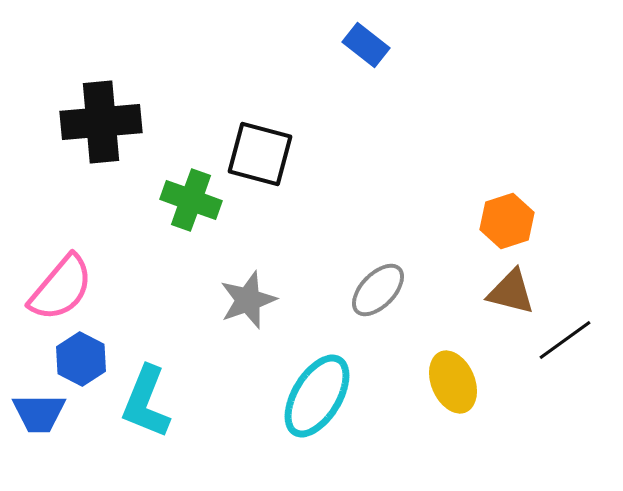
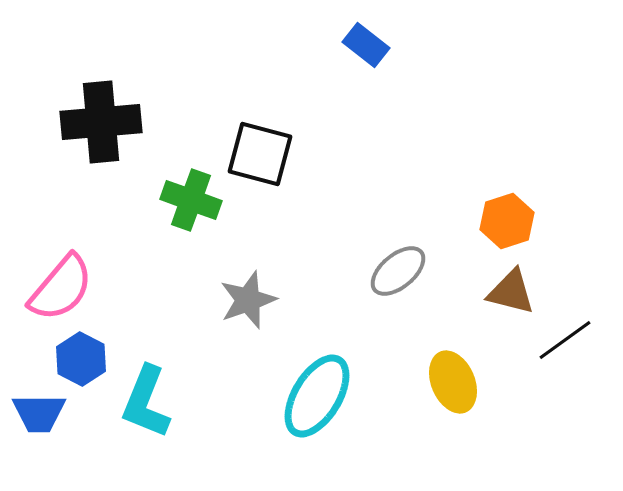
gray ellipse: moved 20 px right, 19 px up; rotated 6 degrees clockwise
